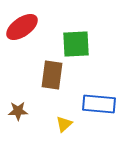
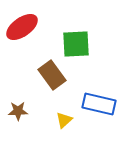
brown rectangle: rotated 44 degrees counterclockwise
blue rectangle: rotated 8 degrees clockwise
yellow triangle: moved 4 px up
